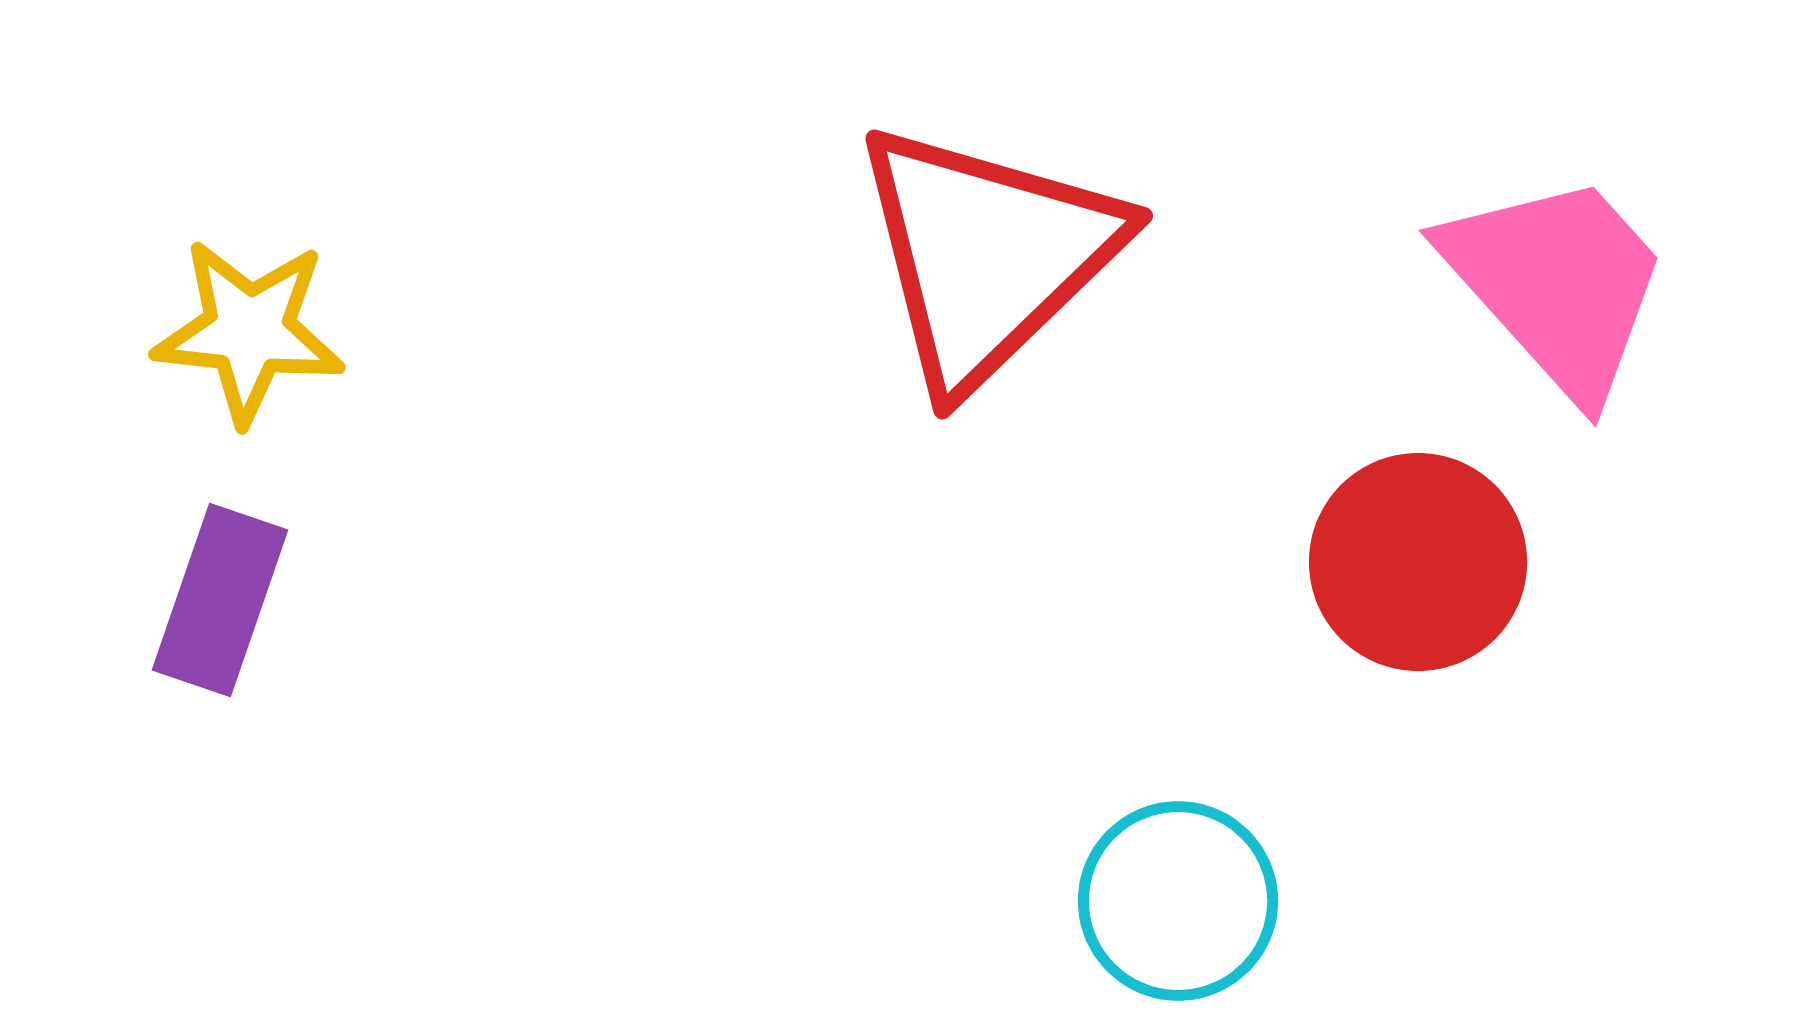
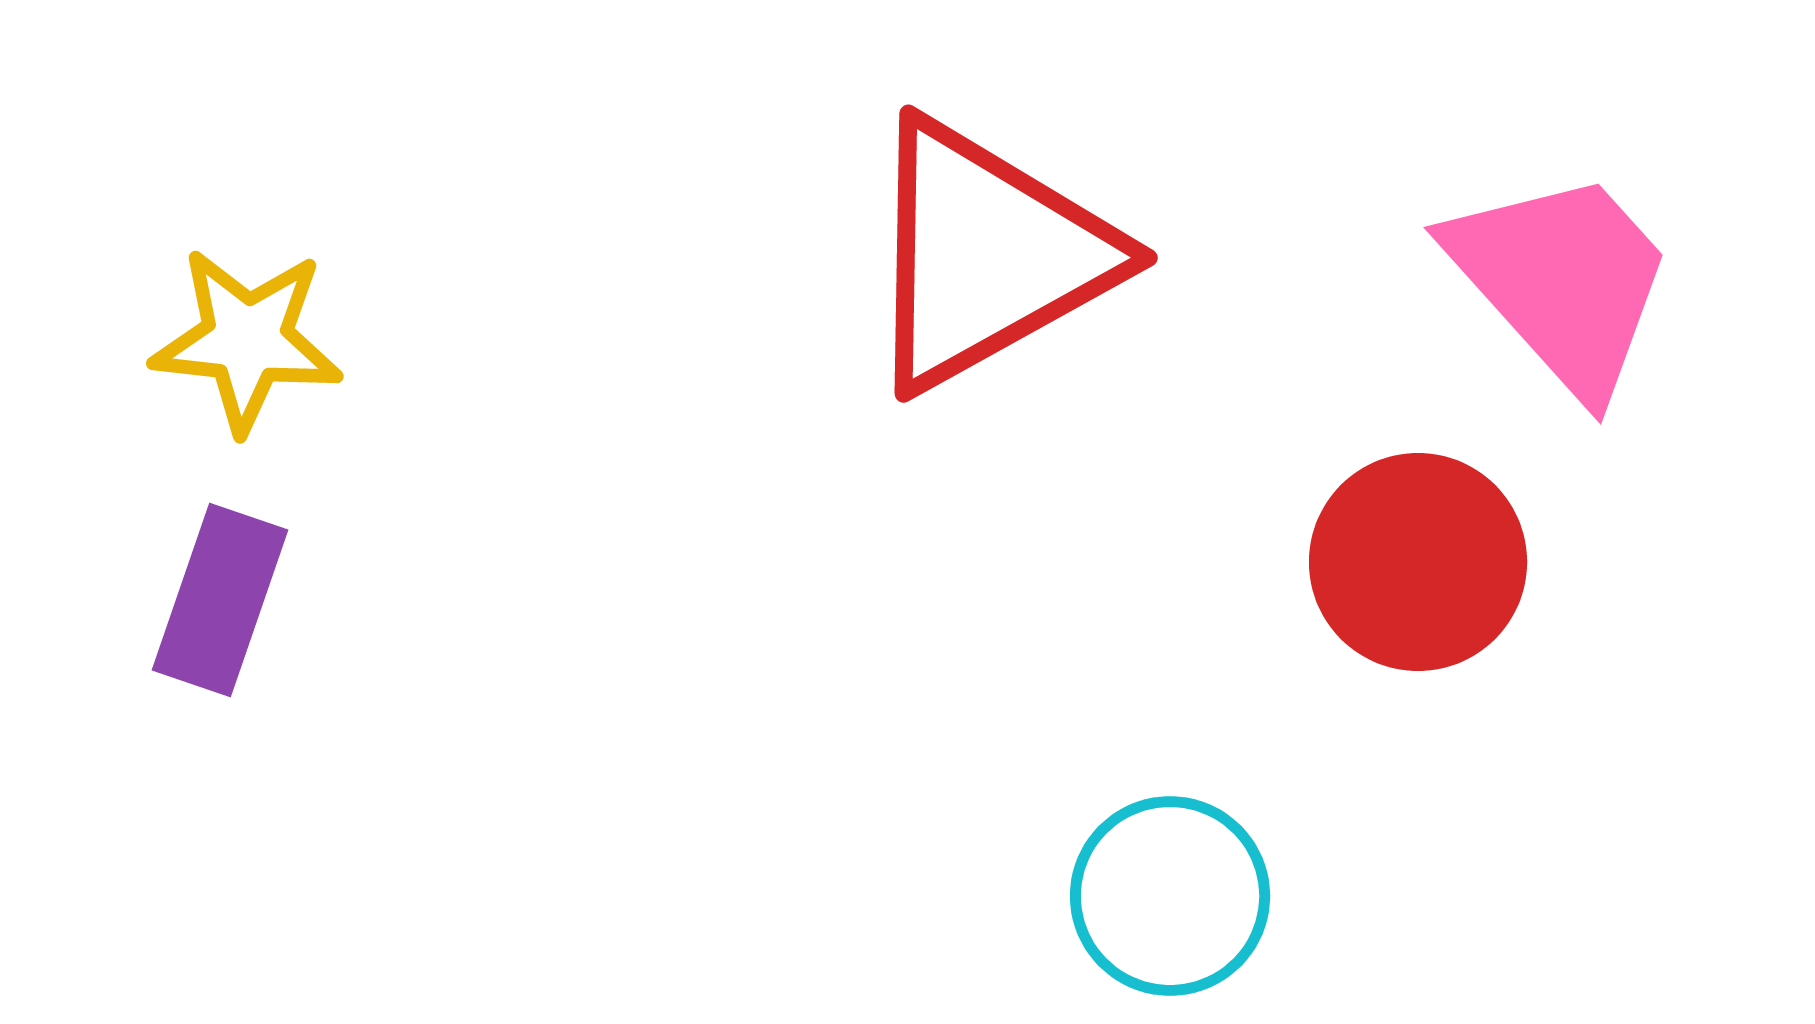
red triangle: rotated 15 degrees clockwise
pink trapezoid: moved 5 px right, 3 px up
yellow star: moved 2 px left, 9 px down
cyan circle: moved 8 px left, 5 px up
